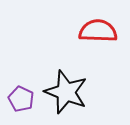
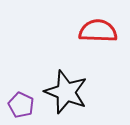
purple pentagon: moved 6 px down
